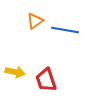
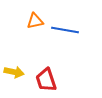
orange triangle: rotated 24 degrees clockwise
yellow arrow: moved 1 px left
